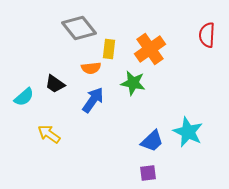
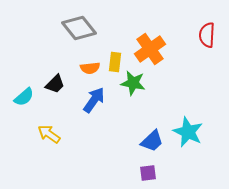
yellow rectangle: moved 6 px right, 13 px down
orange semicircle: moved 1 px left
black trapezoid: rotated 80 degrees counterclockwise
blue arrow: moved 1 px right
